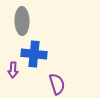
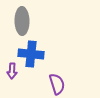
blue cross: moved 3 px left
purple arrow: moved 1 px left, 1 px down
